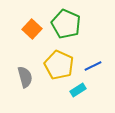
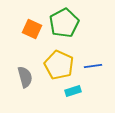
green pentagon: moved 2 px left, 1 px up; rotated 20 degrees clockwise
orange square: rotated 18 degrees counterclockwise
blue line: rotated 18 degrees clockwise
cyan rectangle: moved 5 px left, 1 px down; rotated 14 degrees clockwise
